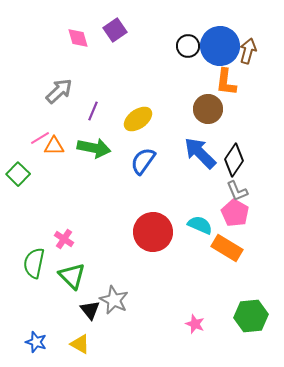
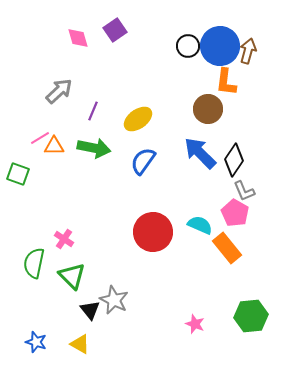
green square: rotated 25 degrees counterclockwise
gray L-shape: moved 7 px right
orange rectangle: rotated 20 degrees clockwise
